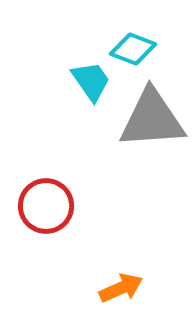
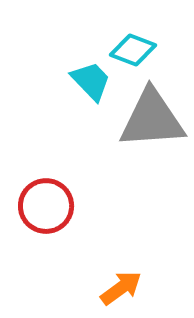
cyan diamond: moved 1 px down
cyan trapezoid: rotated 9 degrees counterclockwise
orange arrow: rotated 12 degrees counterclockwise
